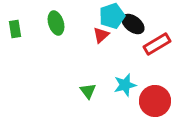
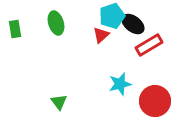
red rectangle: moved 8 px left, 1 px down
cyan star: moved 5 px left, 1 px up
green triangle: moved 29 px left, 11 px down
